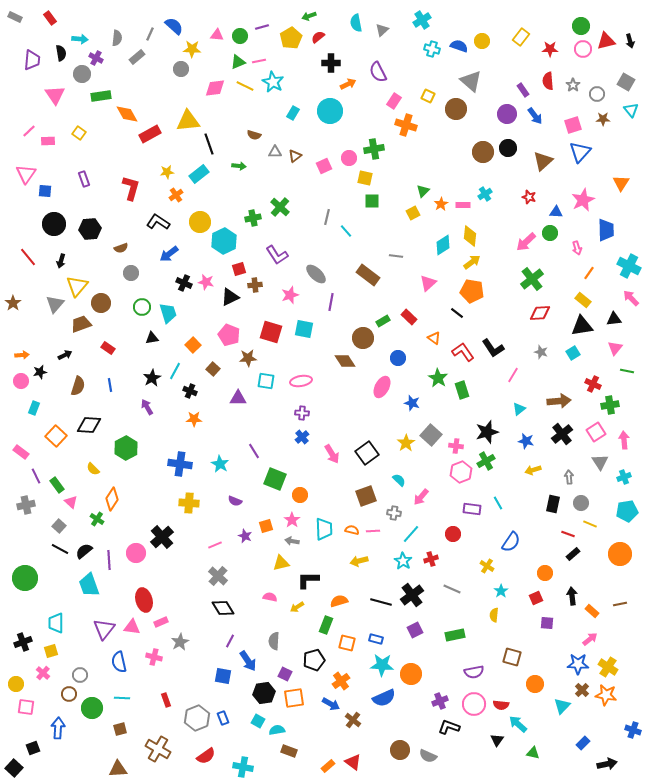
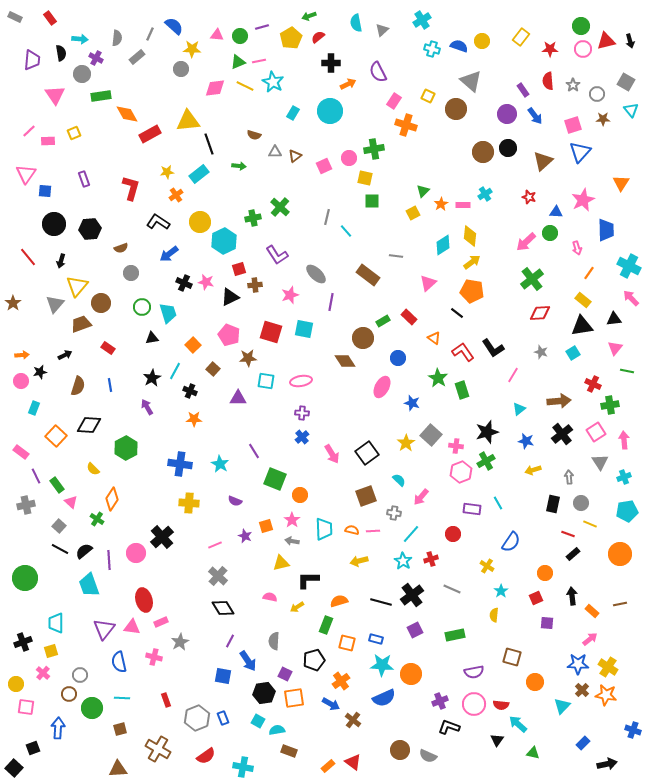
yellow square at (79, 133): moved 5 px left; rotated 32 degrees clockwise
orange circle at (535, 684): moved 2 px up
